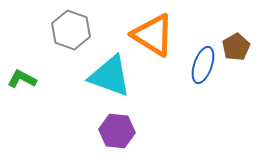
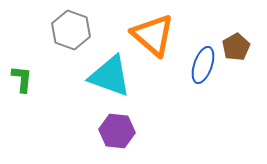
orange triangle: rotated 9 degrees clockwise
green L-shape: rotated 68 degrees clockwise
